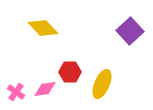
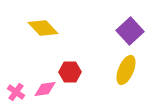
yellow ellipse: moved 24 px right, 14 px up
